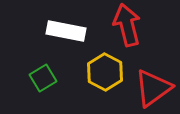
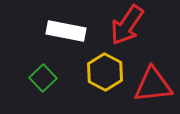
red arrow: rotated 132 degrees counterclockwise
green square: rotated 12 degrees counterclockwise
red triangle: moved 3 px up; rotated 30 degrees clockwise
